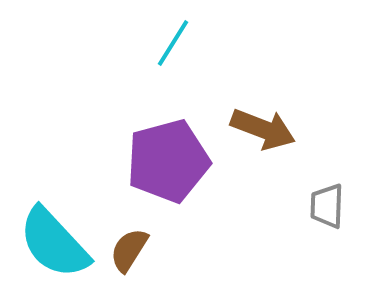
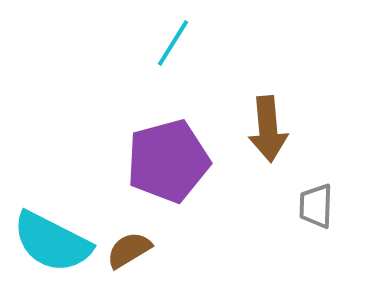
brown arrow: moved 5 px right; rotated 64 degrees clockwise
gray trapezoid: moved 11 px left
cyan semicircle: moved 2 px left, 1 px up; rotated 20 degrees counterclockwise
brown semicircle: rotated 27 degrees clockwise
